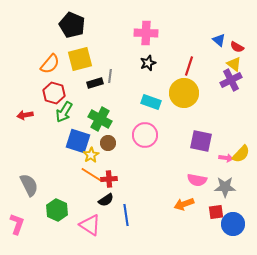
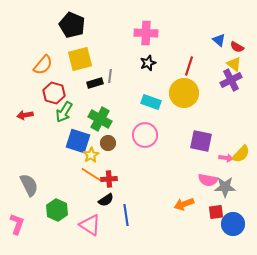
orange semicircle: moved 7 px left, 1 px down
pink semicircle: moved 11 px right
